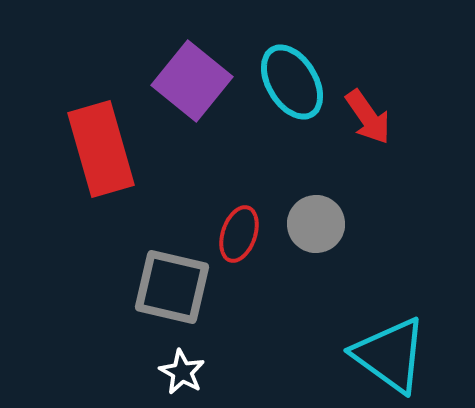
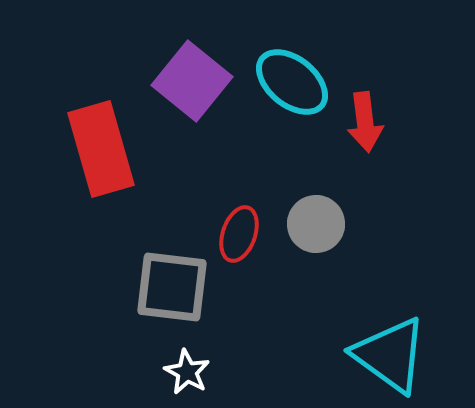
cyan ellipse: rotated 20 degrees counterclockwise
red arrow: moved 3 px left, 5 px down; rotated 28 degrees clockwise
gray square: rotated 6 degrees counterclockwise
white star: moved 5 px right
